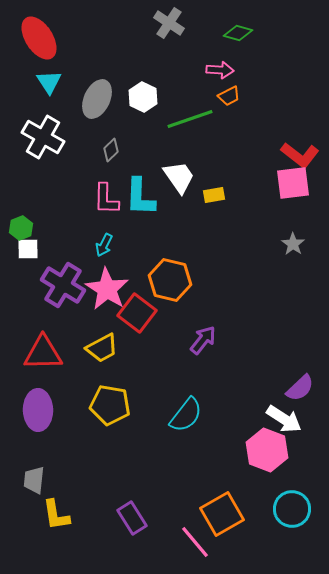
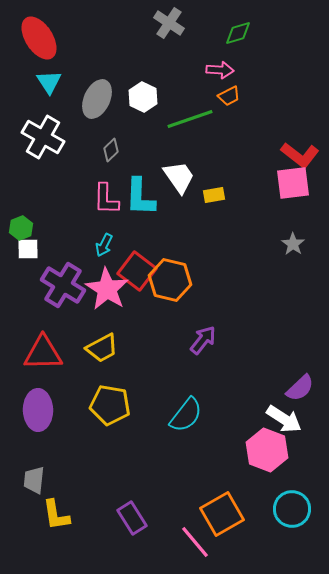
green diamond: rotated 32 degrees counterclockwise
red square: moved 42 px up
